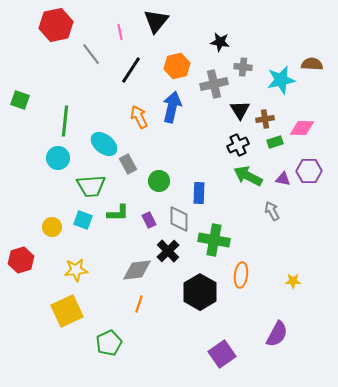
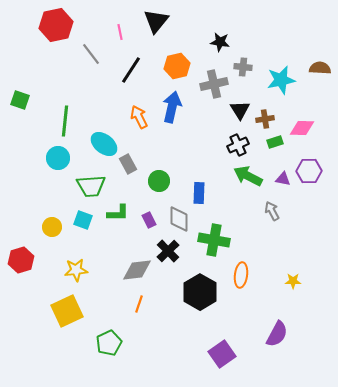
brown semicircle at (312, 64): moved 8 px right, 4 px down
